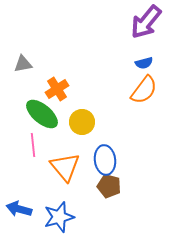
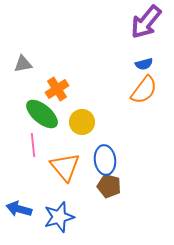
blue semicircle: moved 1 px down
